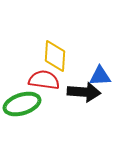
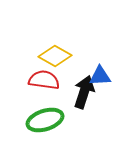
yellow diamond: rotated 64 degrees counterclockwise
black arrow: rotated 76 degrees counterclockwise
green ellipse: moved 23 px right, 16 px down
